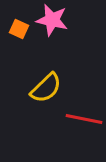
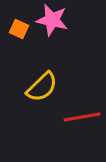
yellow semicircle: moved 4 px left, 1 px up
red line: moved 2 px left, 2 px up; rotated 21 degrees counterclockwise
